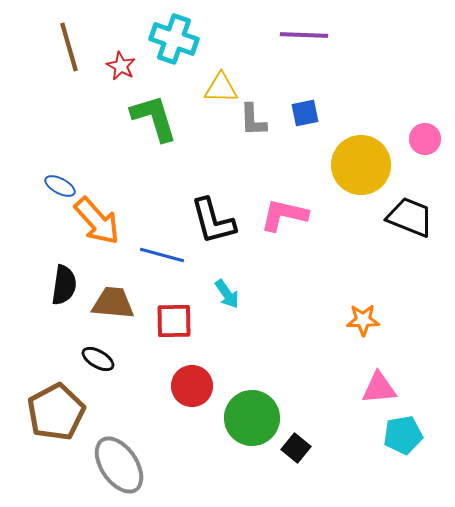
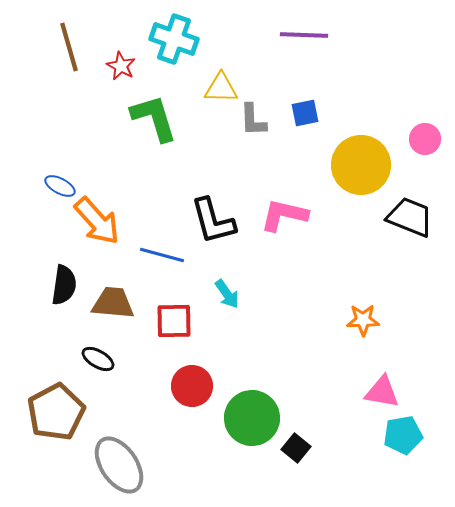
pink triangle: moved 3 px right, 4 px down; rotated 15 degrees clockwise
